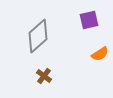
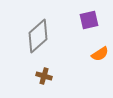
brown cross: rotated 21 degrees counterclockwise
